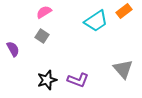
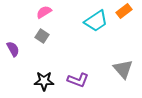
black star: moved 3 px left, 1 px down; rotated 18 degrees clockwise
